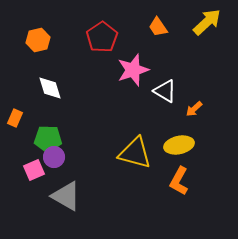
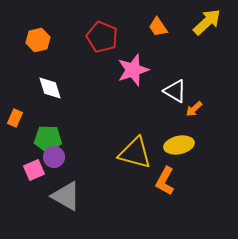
red pentagon: rotated 16 degrees counterclockwise
white triangle: moved 10 px right
orange L-shape: moved 14 px left
